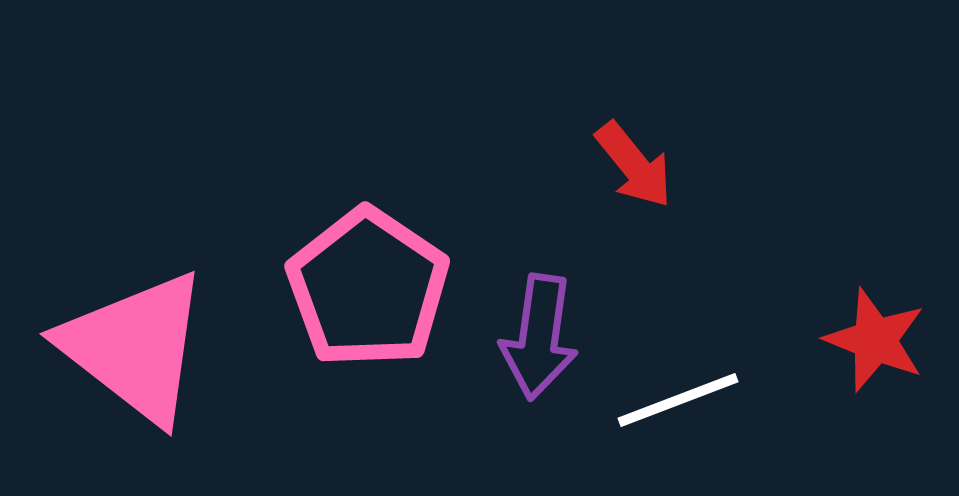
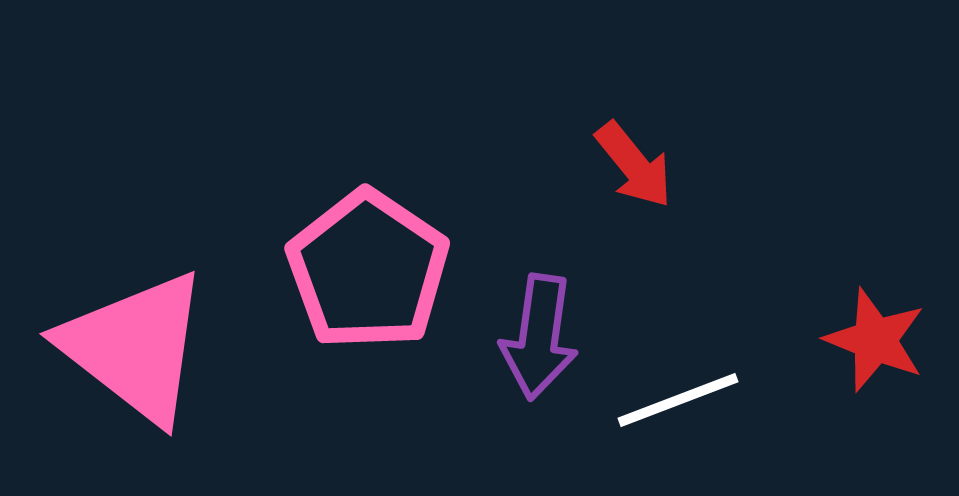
pink pentagon: moved 18 px up
